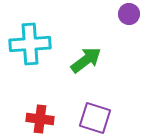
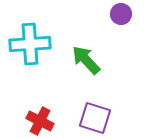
purple circle: moved 8 px left
green arrow: rotated 96 degrees counterclockwise
red cross: moved 2 px down; rotated 20 degrees clockwise
